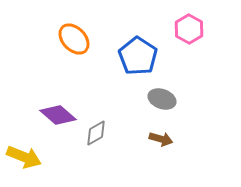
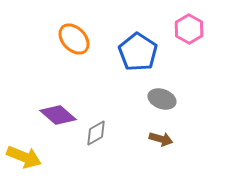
blue pentagon: moved 4 px up
